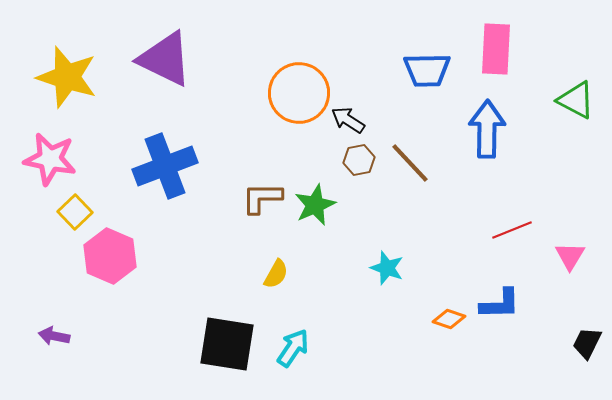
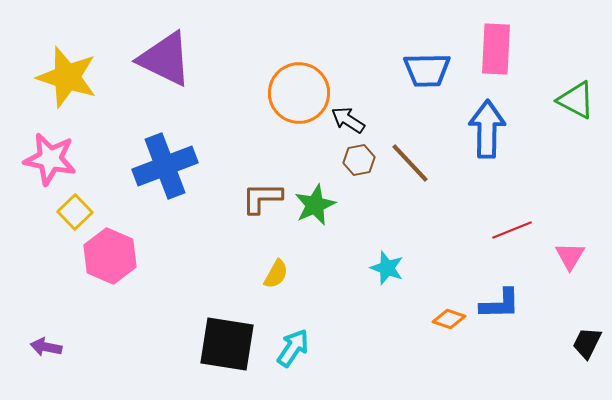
purple arrow: moved 8 px left, 11 px down
